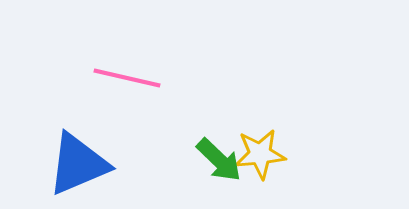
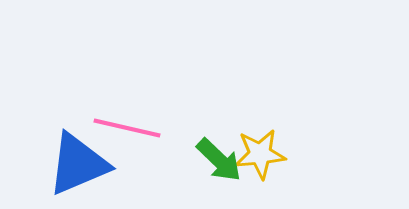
pink line: moved 50 px down
